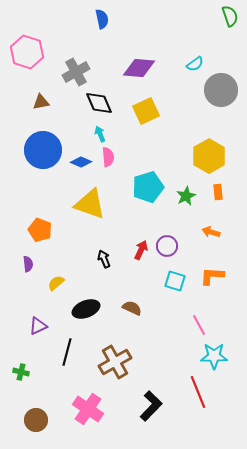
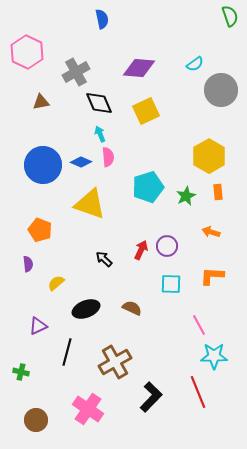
pink hexagon: rotated 8 degrees clockwise
blue circle: moved 15 px down
black arrow: rotated 24 degrees counterclockwise
cyan square: moved 4 px left, 3 px down; rotated 15 degrees counterclockwise
black L-shape: moved 9 px up
